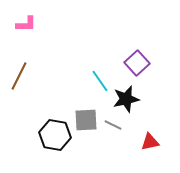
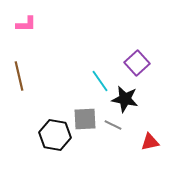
brown line: rotated 40 degrees counterclockwise
black star: moved 1 px left; rotated 24 degrees clockwise
gray square: moved 1 px left, 1 px up
